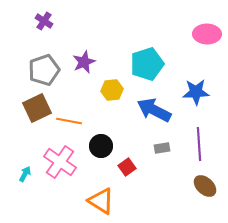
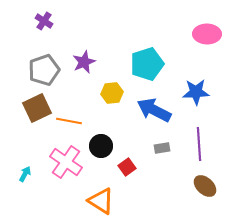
yellow hexagon: moved 3 px down
pink cross: moved 6 px right
